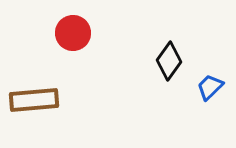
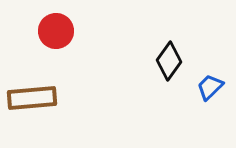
red circle: moved 17 px left, 2 px up
brown rectangle: moved 2 px left, 2 px up
